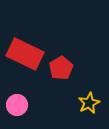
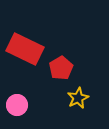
red rectangle: moved 5 px up
yellow star: moved 11 px left, 5 px up
